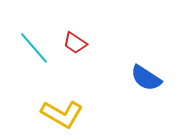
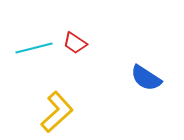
cyan line: rotated 63 degrees counterclockwise
yellow L-shape: moved 5 px left, 2 px up; rotated 72 degrees counterclockwise
